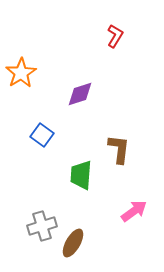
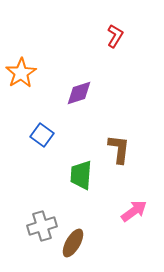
purple diamond: moved 1 px left, 1 px up
